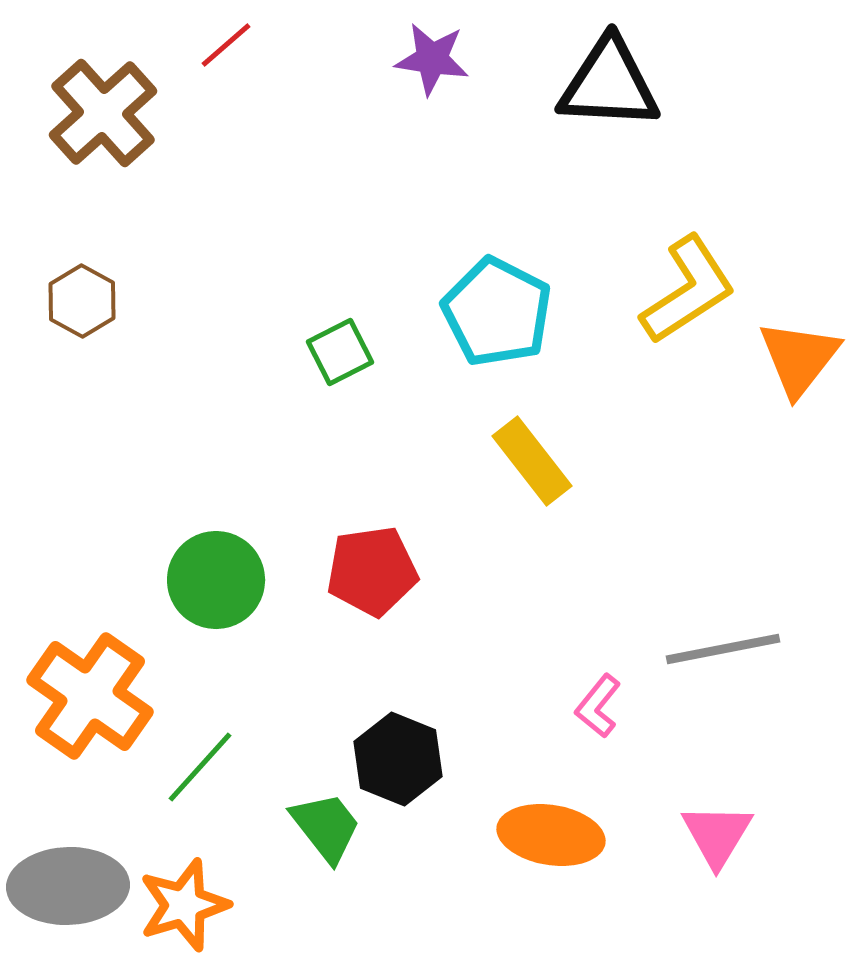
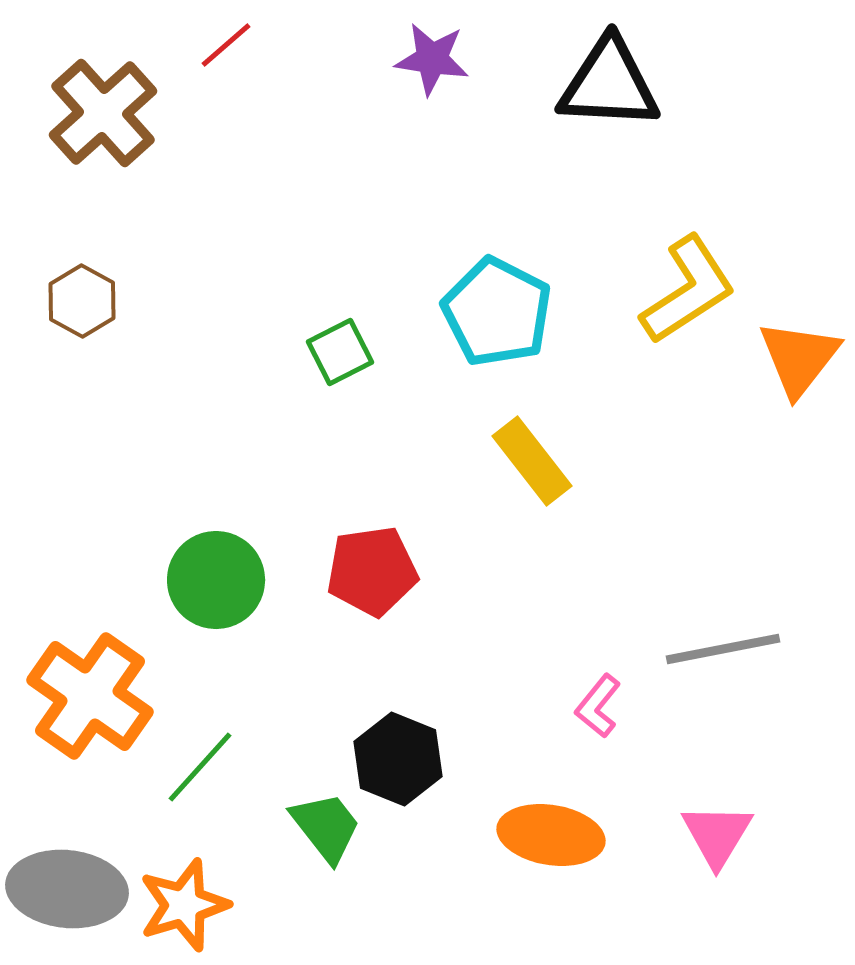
gray ellipse: moved 1 px left, 3 px down; rotated 8 degrees clockwise
